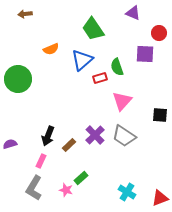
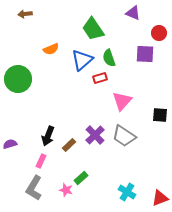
green semicircle: moved 8 px left, 9 px up
